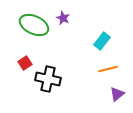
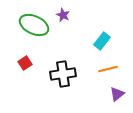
purple star: moved 3 px up
black cross: moved 15 px right, 5 px up; rotated 20 degrees counterclockwise
